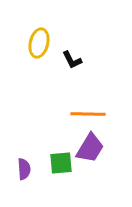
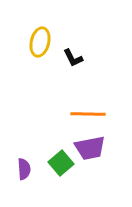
yellow ellipse: moved 1 px right, 1 px up
black L-shape: moved 1 px right, 2 px up
purple trapezoid: rotated 48 degrees clockwise
green square: rotated 35 degrees counterclockwise
